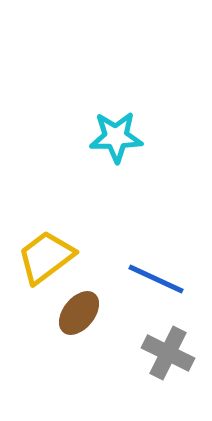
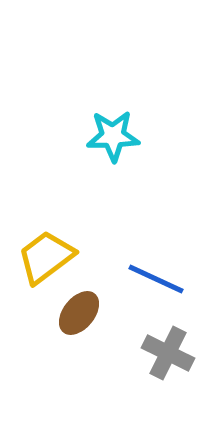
cyan star: moved 3 px left, 1 px up
